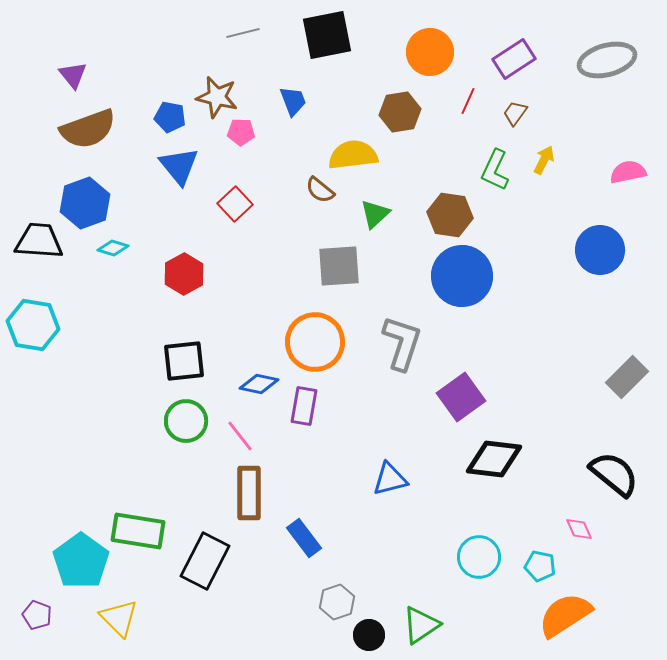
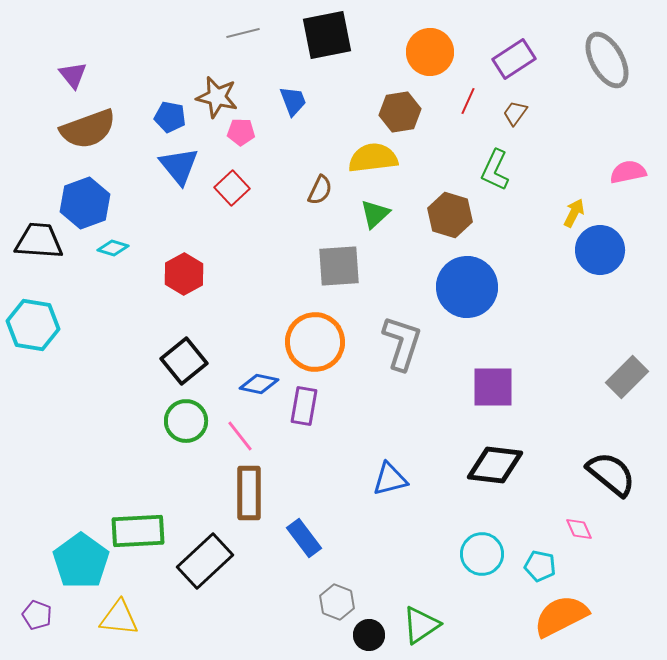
gray ellipse at (607, 60): rotated 76 degrees clockwise
yellow semicircle at (353, 155): moved 20 px right, 3 px down
yellow arrow at (544, 160): moved 30 px right, 53 px down
brown semicircle at (320, 190): rotated 104 degrees counterclockwise
red square at (235, 204): moved 3 px left, 16 px up
brown hexagon at (450, 215): rotated 9 degrees clockwise
blue circle at (462, 276): moved 5 px right, 11 px down
black square at (184, 361): rotated 33 degrees counterclockwise
purple square at (461, 397): moved 32 px right, 10 px up; rotated 36 degrees clockwise
black diamond at (494, 459): moved 1 px right, 6 px down
black semicircle at (614, 474): moved 3 px left
green rectangle at (138, 531): rotated 12 degrees counterclockwise
cyan circle at (479, 557): moved 3 px right, 3 px up
black rectangle at (205, 561): rotated 20 degrees clockwise
gray hexagon at (337, 602): rotated 20 degrees counterclockwise
orange semicircle at (565, 615): moved 4 px left, 1 px down; rotated 6 degrees clockwise
yellow triangle at (119, 618): rotated 39 degrees counterclockwise
